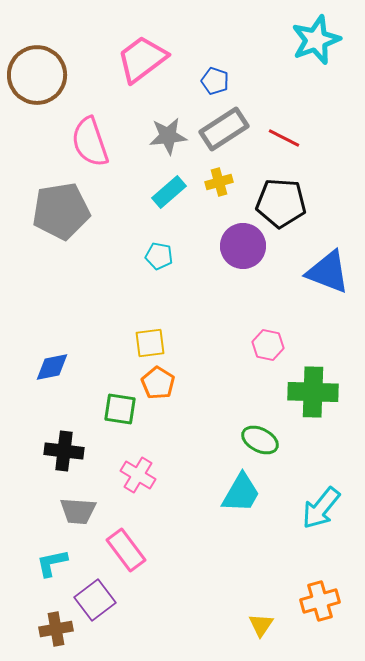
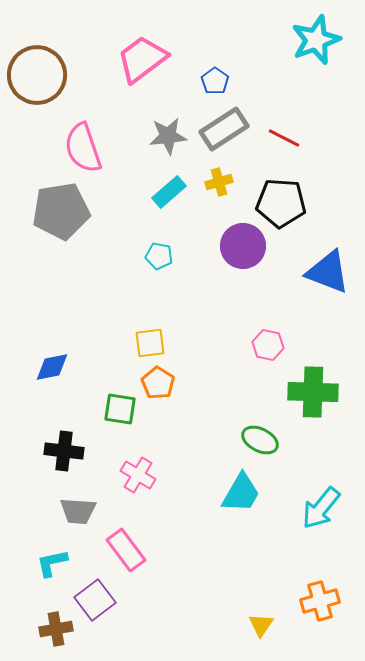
blue pentagon: rotated 16 degrees clockwise
pink semicircle: moved 7 px left, 6 px down
